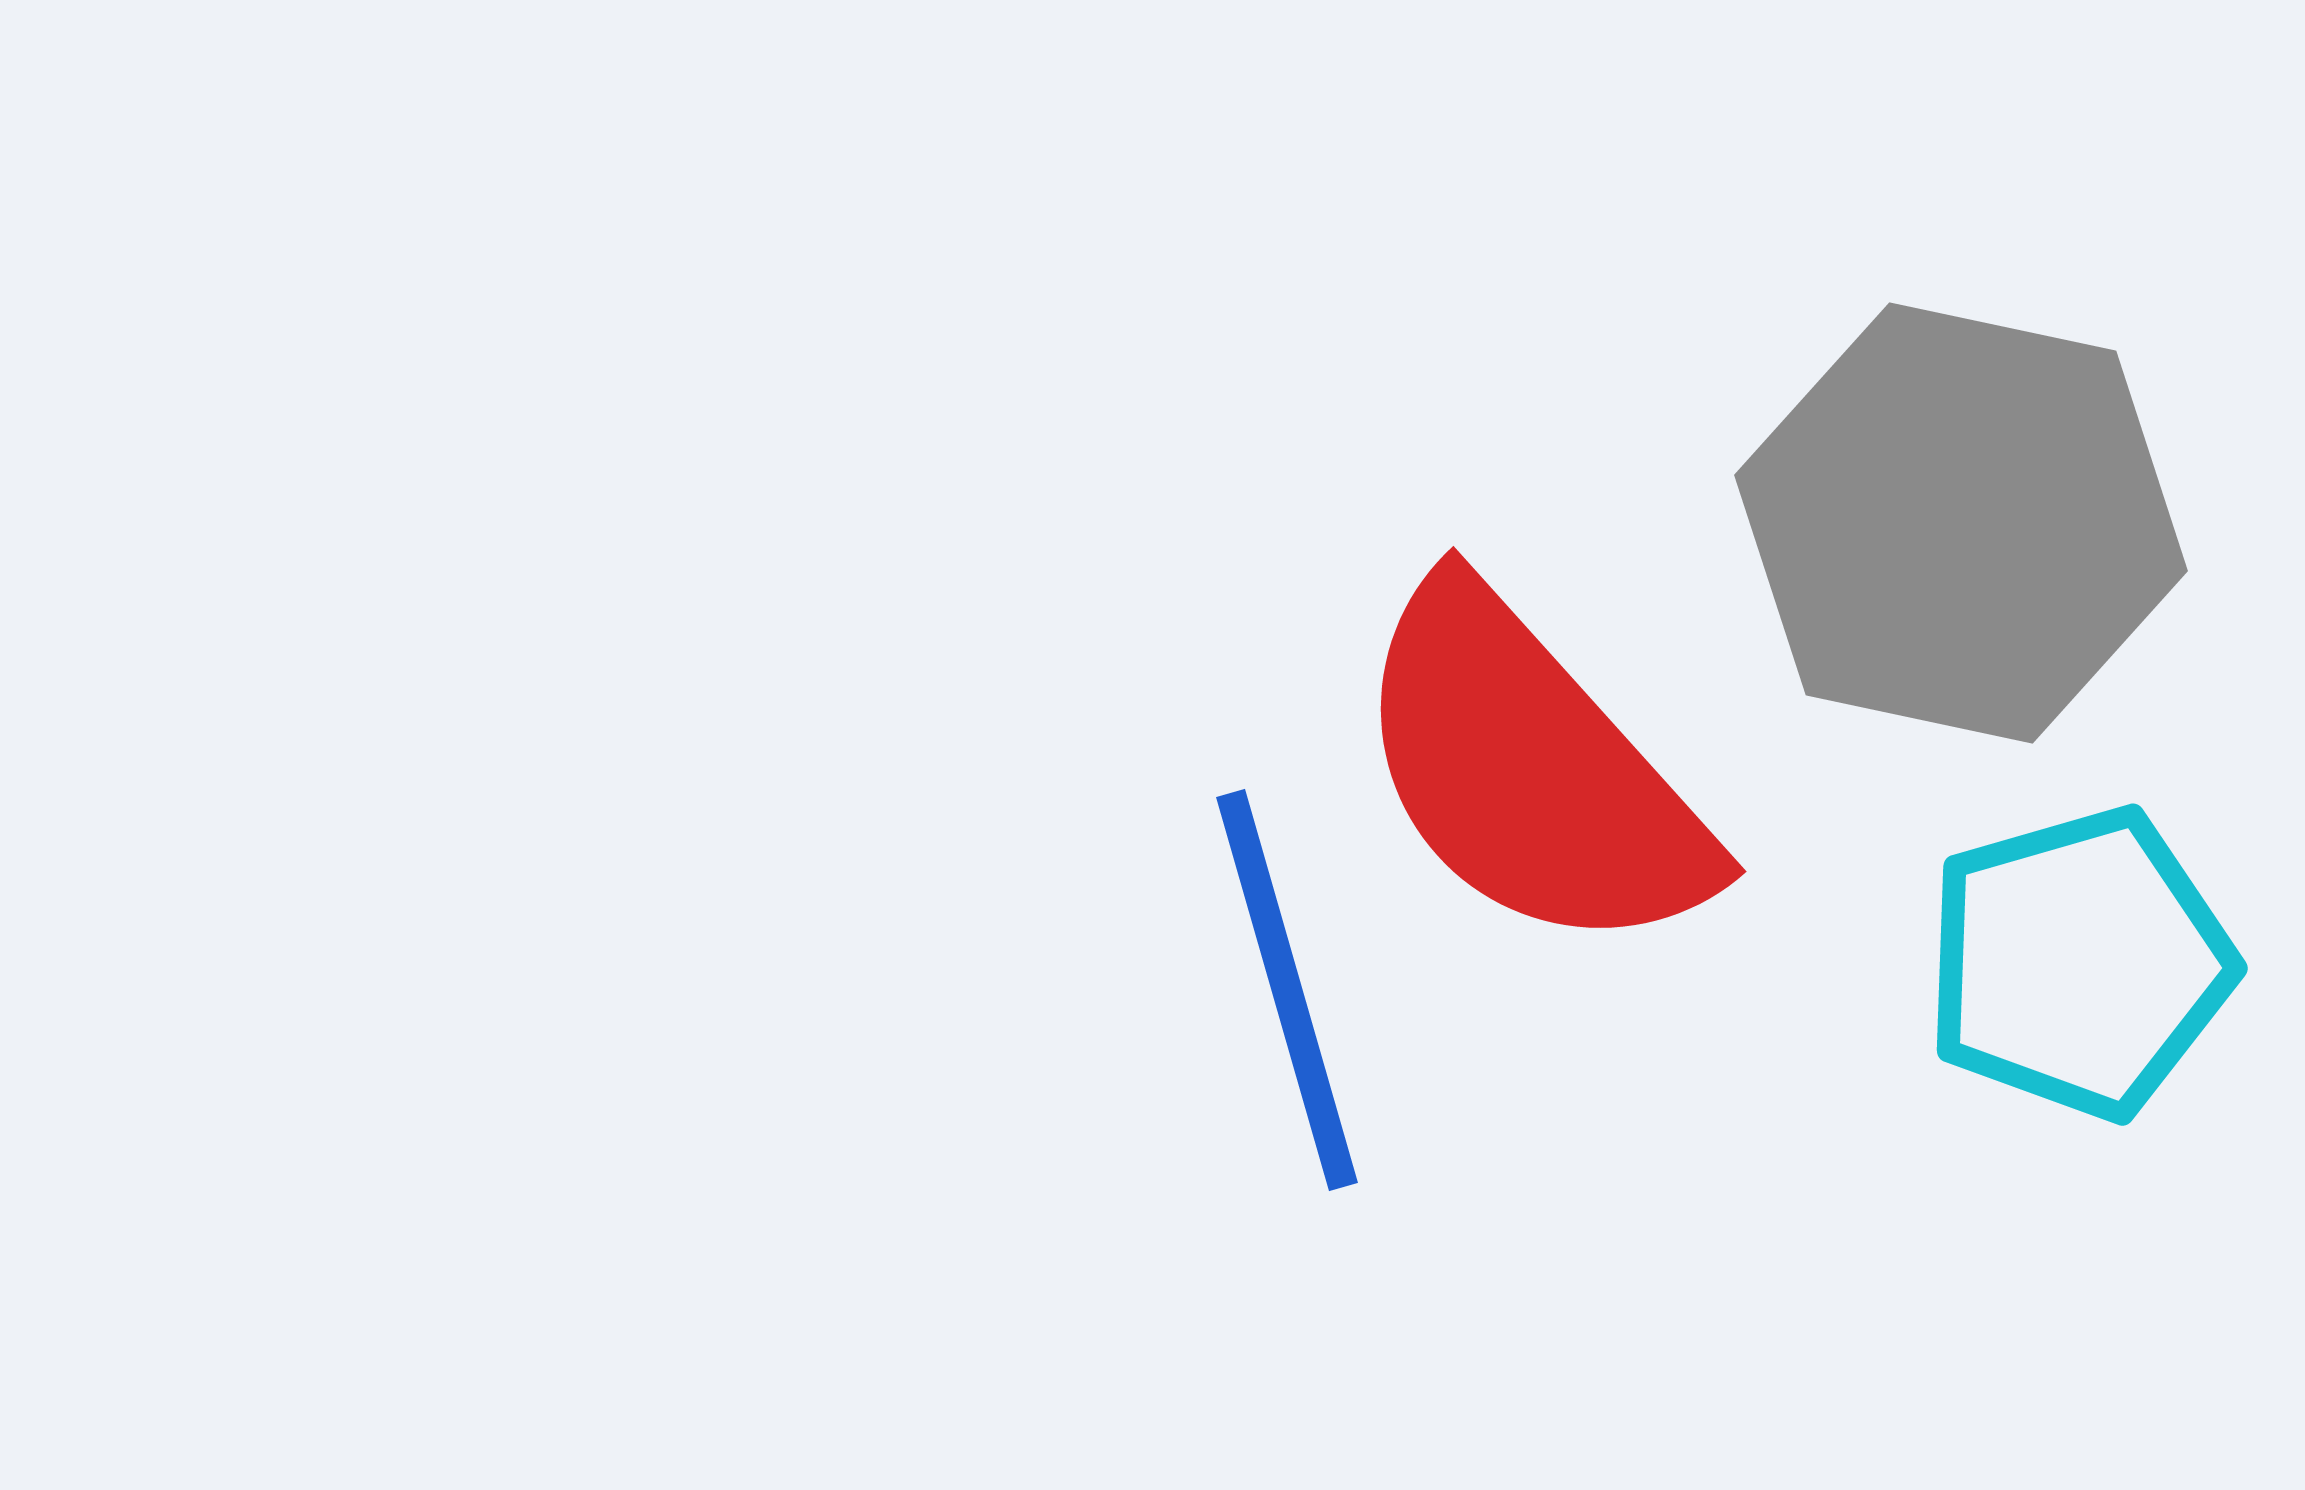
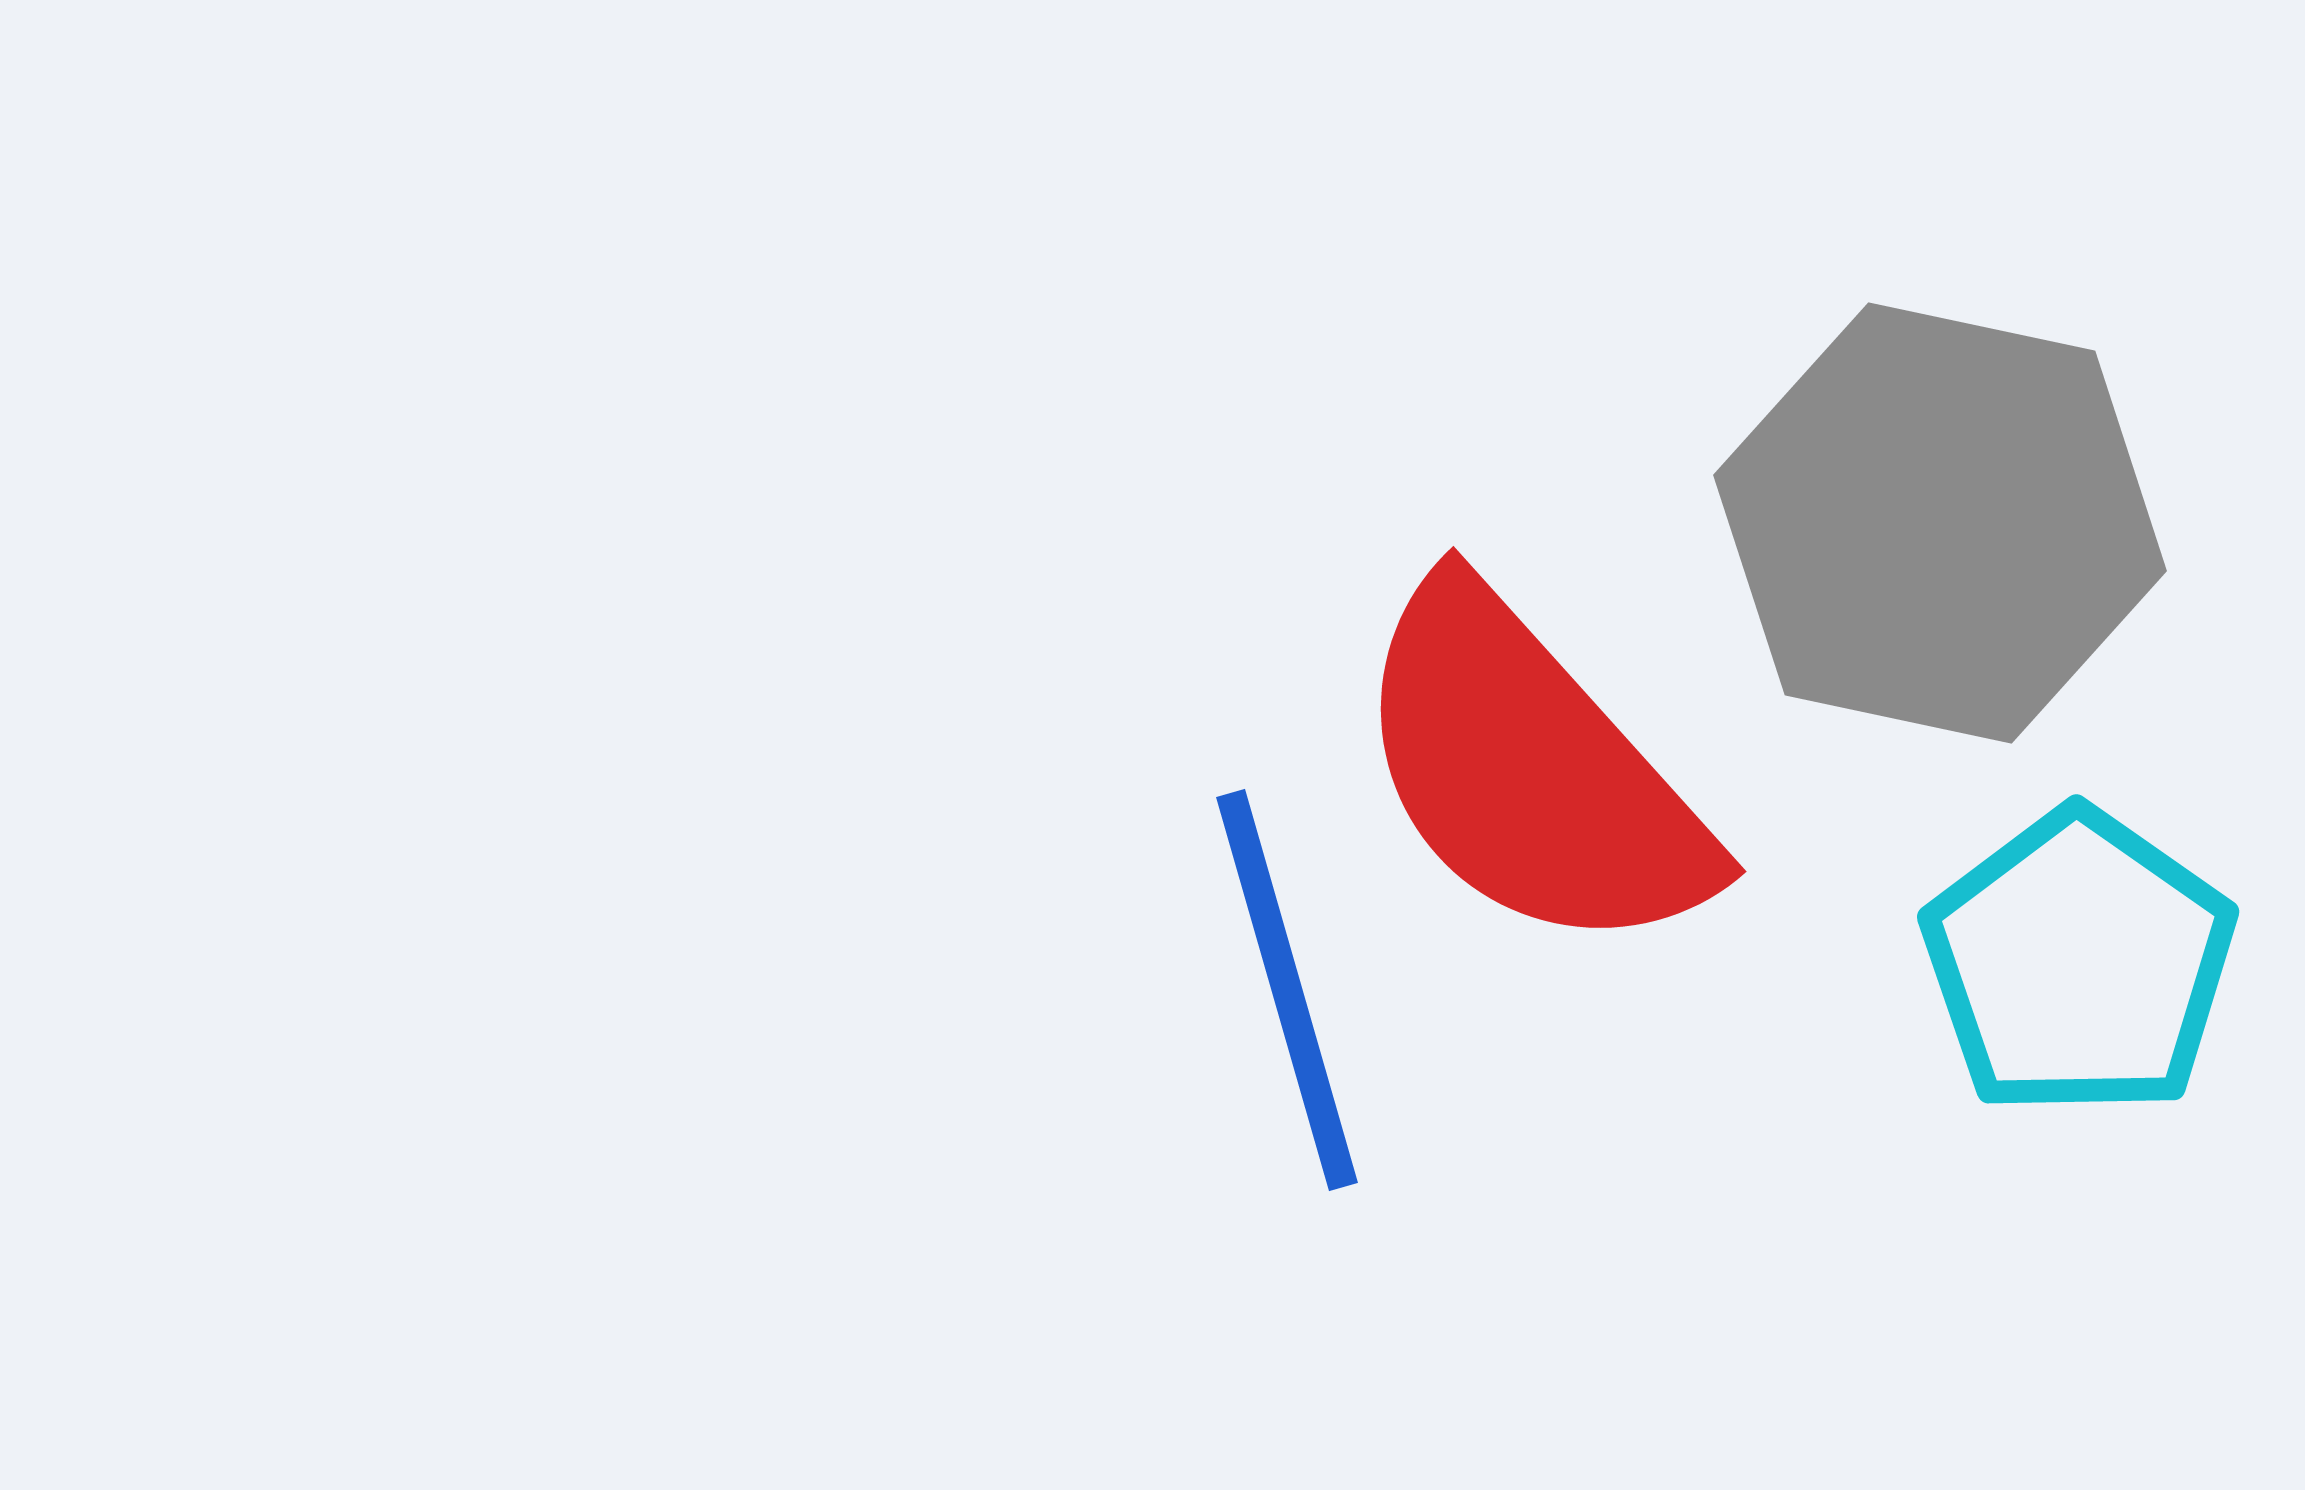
gray hexagon: moved 21 px left
cyan pentagon: rotated 21 degrees counterclockwise
